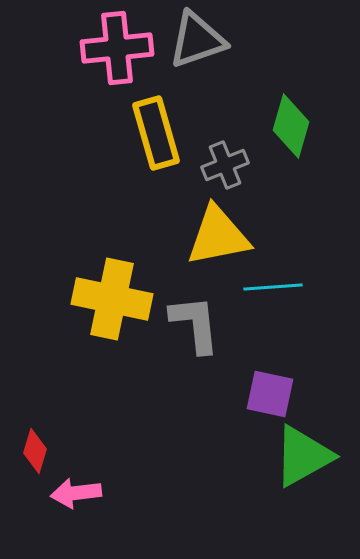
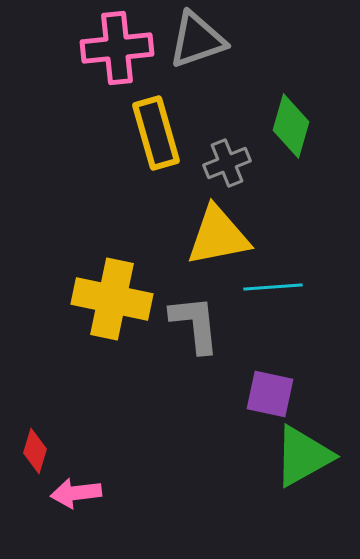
gray cross: moved 2 px right, 2 px up
